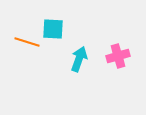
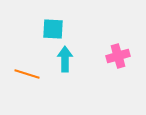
orange line: moved 32 px down
cyan arrow: moved 14 px left; rotated 20 degrees counterclockwise
